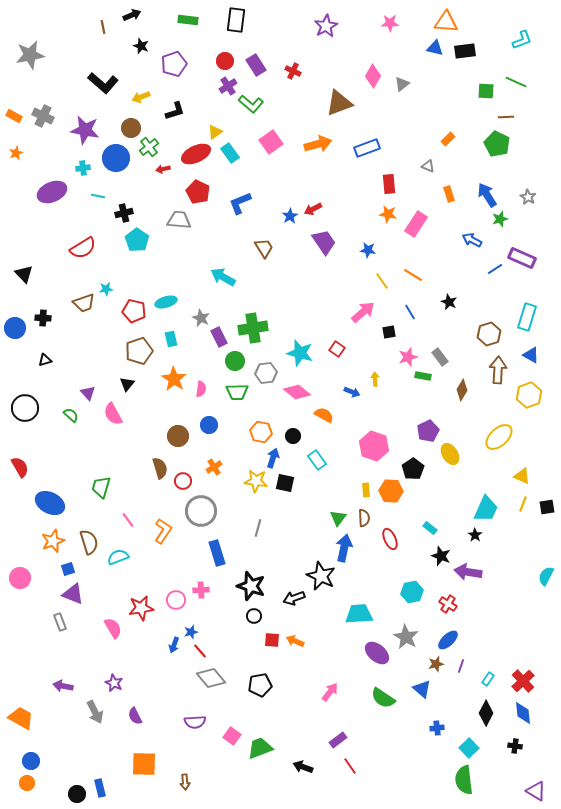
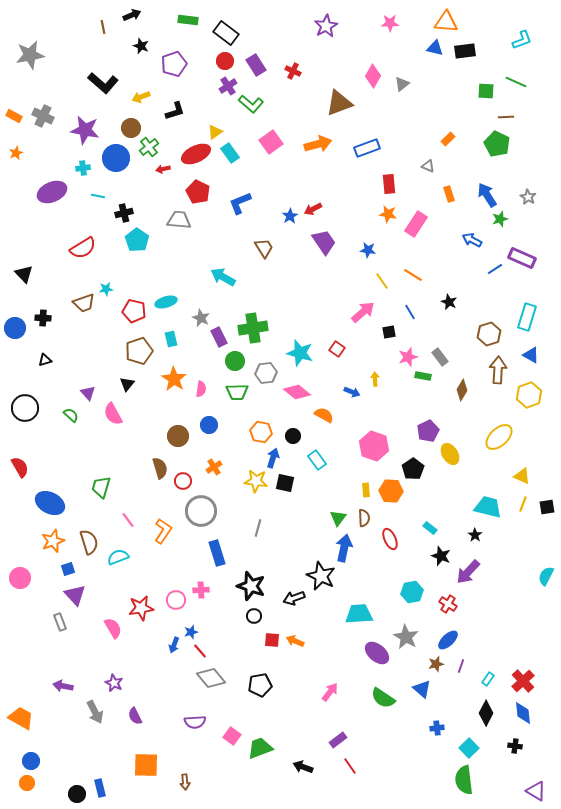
black rectangle at (236, 20): moved 10 px left, 13 px down; rotated 60 degrees counterclockwise
cyan trapezoid at (486, 509): moved 2 px right, 2 px up; rotated 100 degrees counterclockwise
purple arrow at (468, 572): rotated 56 degrees counterclockwise
purple triangle at (73, 594): moved 2 px right, 1 px down; rotated 25 degrees clockwise
orange square at (144, 764): moved 2 px right, 1 px down
